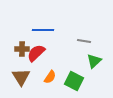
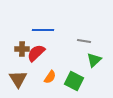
green triangle: moved 1 px up
brown triangle: moved 3 px left, 2 px down
